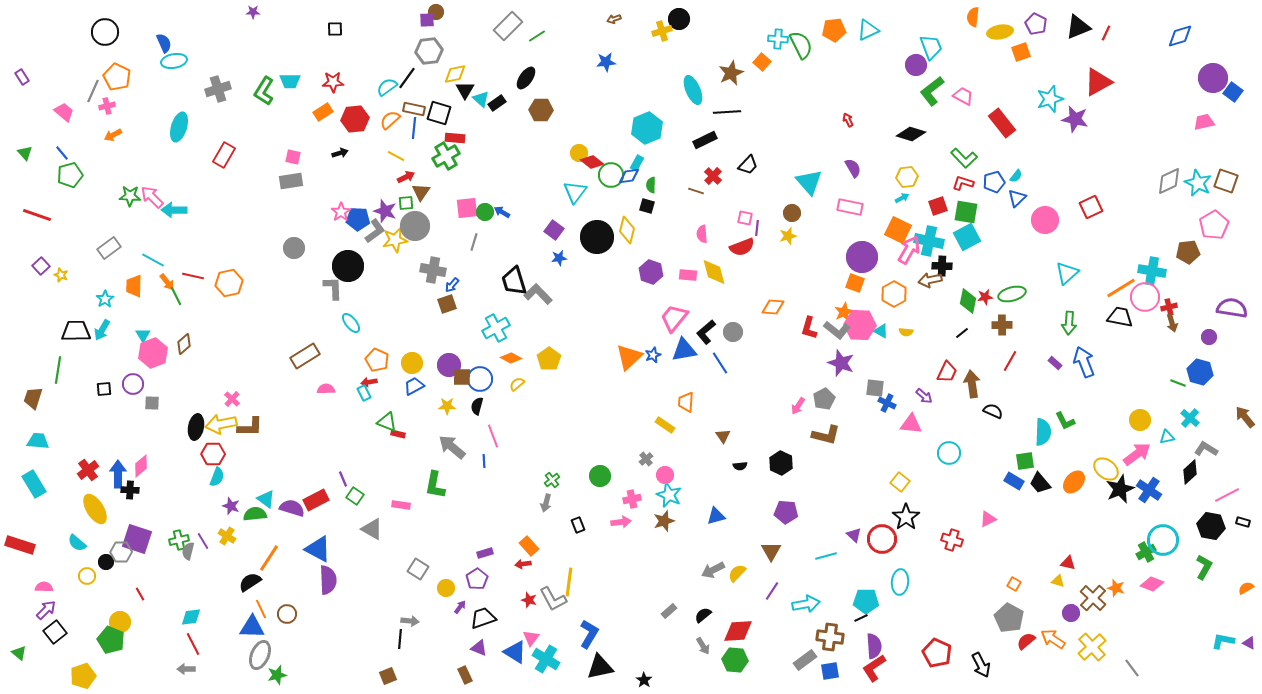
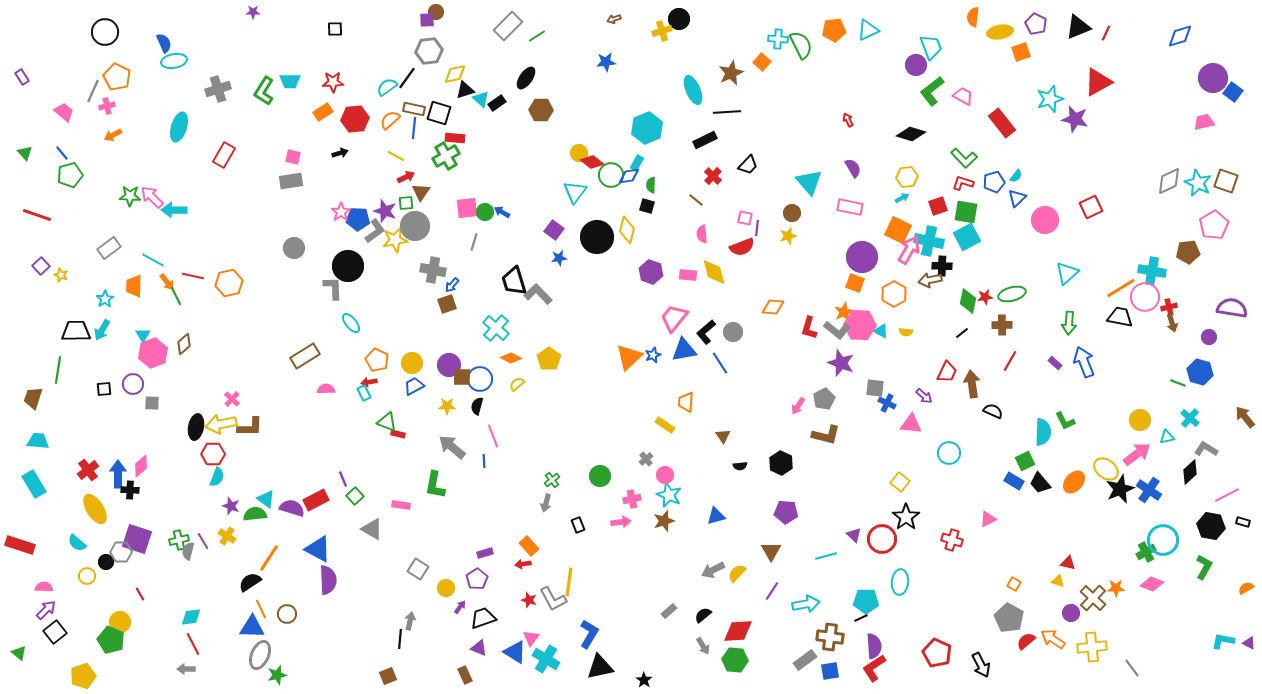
black triangle at (465, 90): rotated 42 degrees clockwise
brown line at (696, 191): moved 9 px down; rotated 21 degrees clockwise
cyan cross at (496, 328): rotated 20 degrees counterclockwise
green square at (1025, 461): rotated 18 degrees counterclockwise
green square at (355, 496): rotated 12 degrees clockwise
orange star at (1116, 588): rotated 18 degrees counterclockwise
gray arrow at (410, 621): rotated 84 degrees counterclockwise
yellow cross at (1092, 647): rotated 36 degrees clockwise
